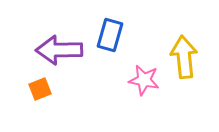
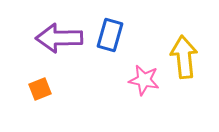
purple arrow: moved 12 px up
